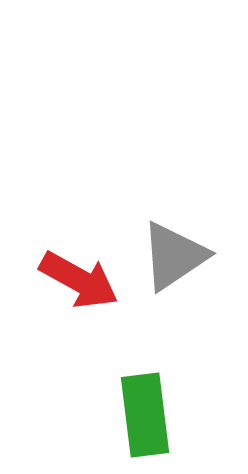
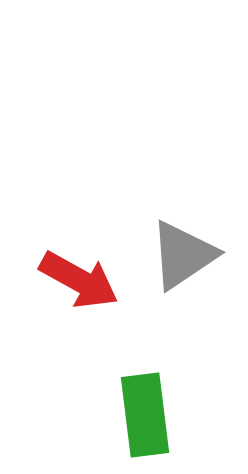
gray triangle: moved 9 px right, 1 px up
